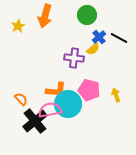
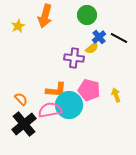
yellow semicircle: moved 1 px left, 1 px up
cyan circle: moved 1 px right, 1 px down
black cross: moved 11 px left, 3 px down
